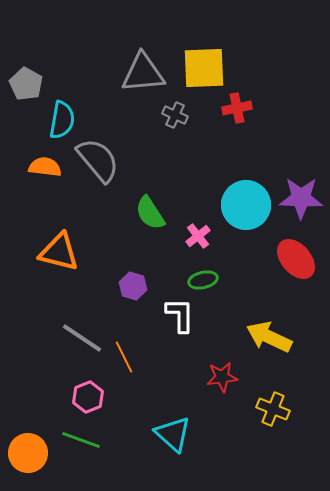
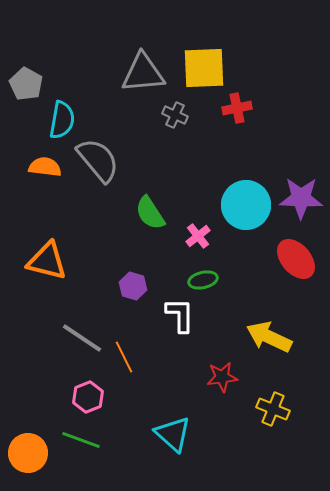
orange triangle: moved 12 px left, 9 px down
